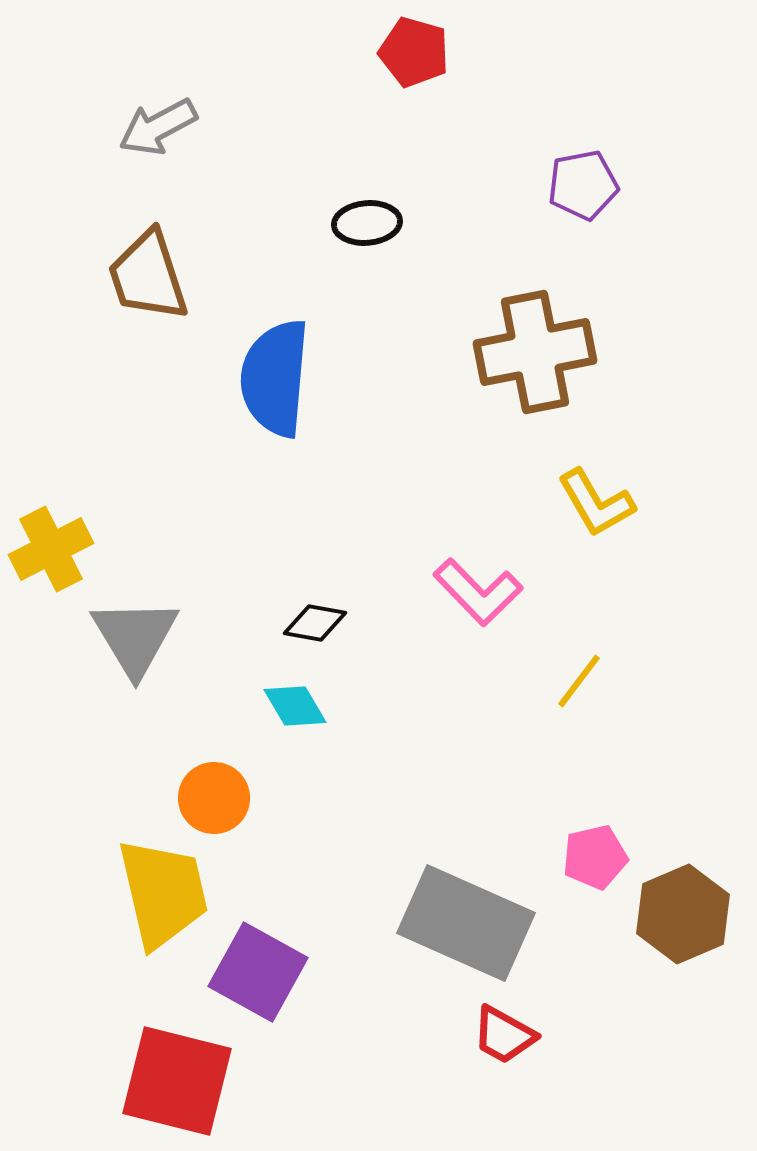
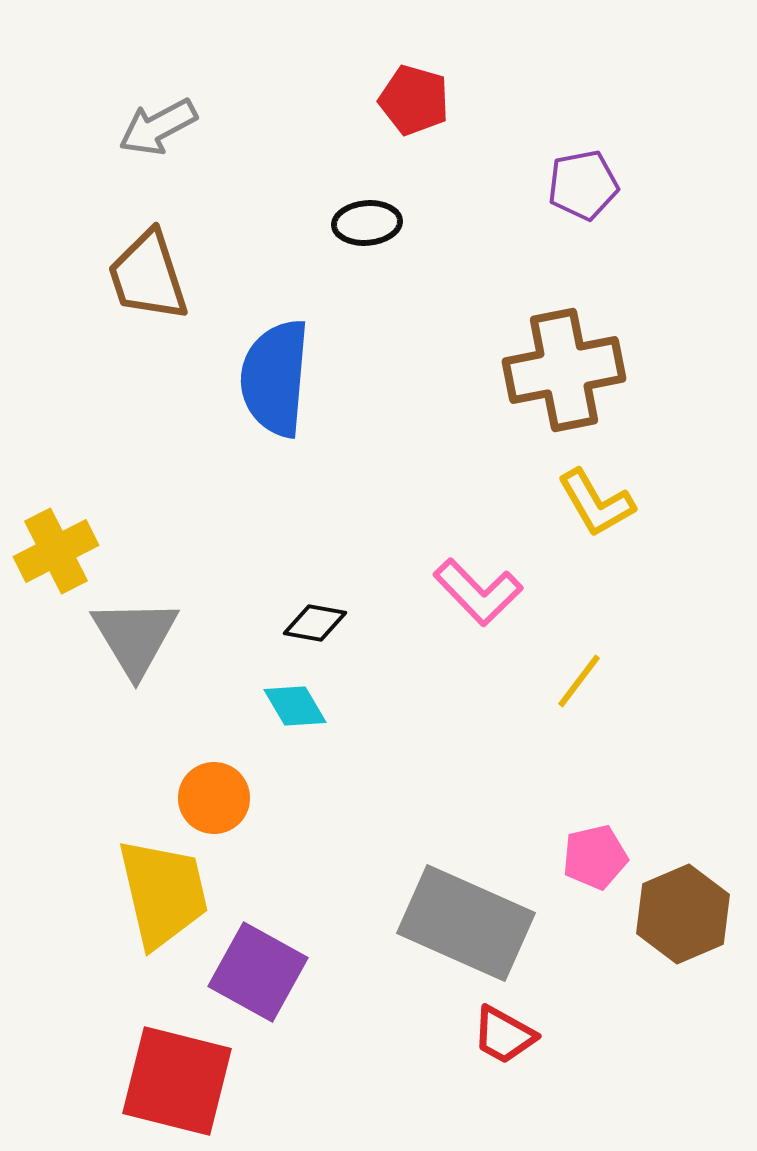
red pentagon: moved 48 px down
brown cross: moved 29 px right, 18 px down
yellow cross: moved 5 px right, 2 px down
